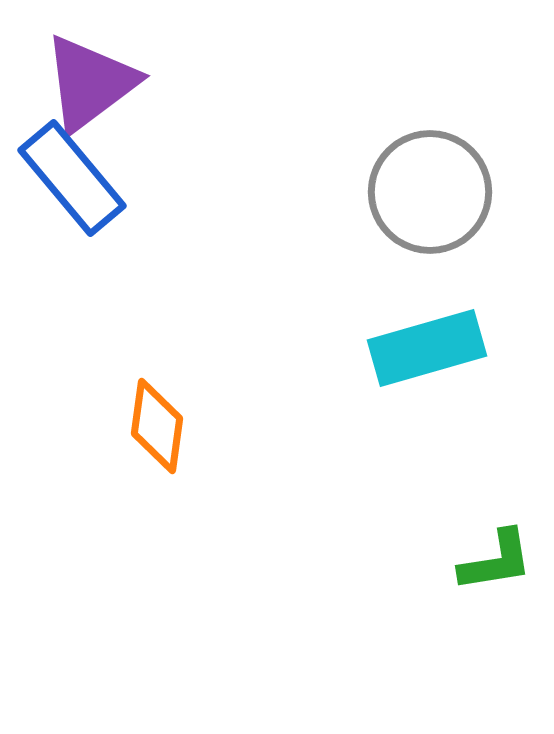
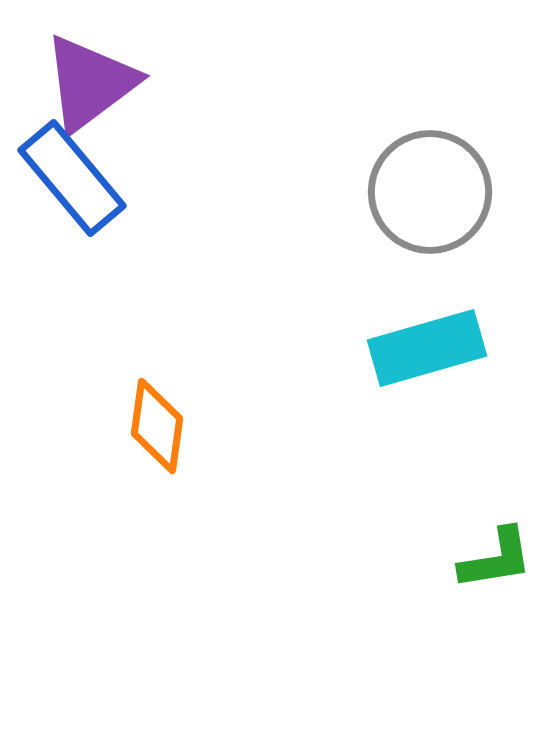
green L-shape: moved 2 px up
